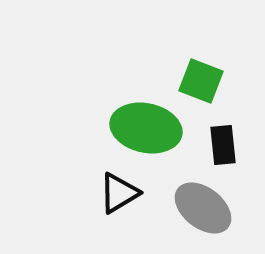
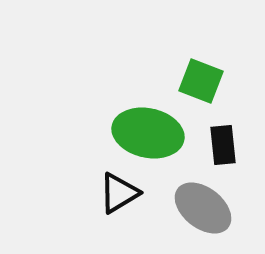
green ellipse: moved 2 px right, 5 px down
